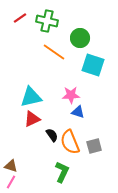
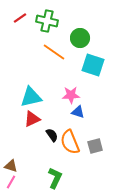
gray square: moved 1 px right
green L-shape: moved 7 px left, 6 px down
